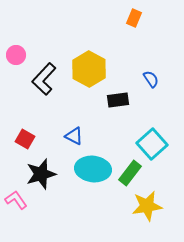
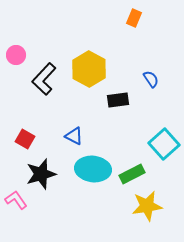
cyan square: moved 12 px right
green rectangle: moved 2 px right, 1 px down; rotated 25 degrees clockwise
